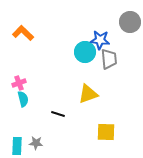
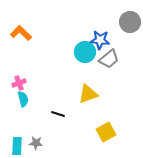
orange L-shape: moved 2 px left
gray trapezoid: rotated 55 degrees clockwise
yellow square: rotated 30 degrees counterclockwise
